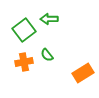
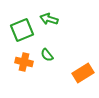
green arrow: rotated 18 degrees clockwise
green square: moved 2 px left; rotated 15 degrees clockwise
orange cross: rotated 24 degrees clockwise
